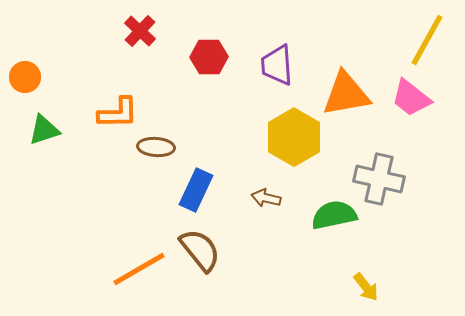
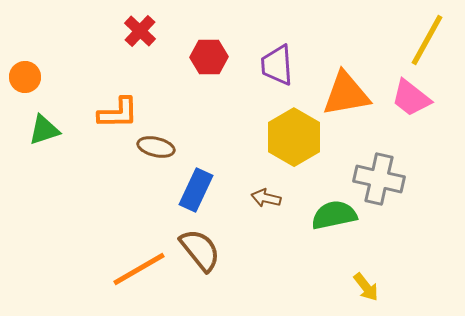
brown ellipse: rotated 9 degrees clockwise
